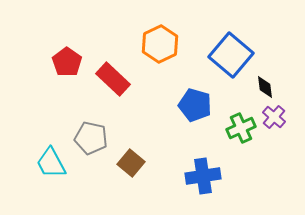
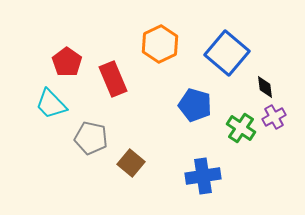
blue square: moved 4 px left, 2 px up
red rectangle: rotated 24 degrees clockwise
purple cross: rotated 20 degrees clockwise
green cross: rotated 32 degrees counterclockwise
cyan trapezoid: moved 59 px up; rotated 16 degrees counterclockwise
